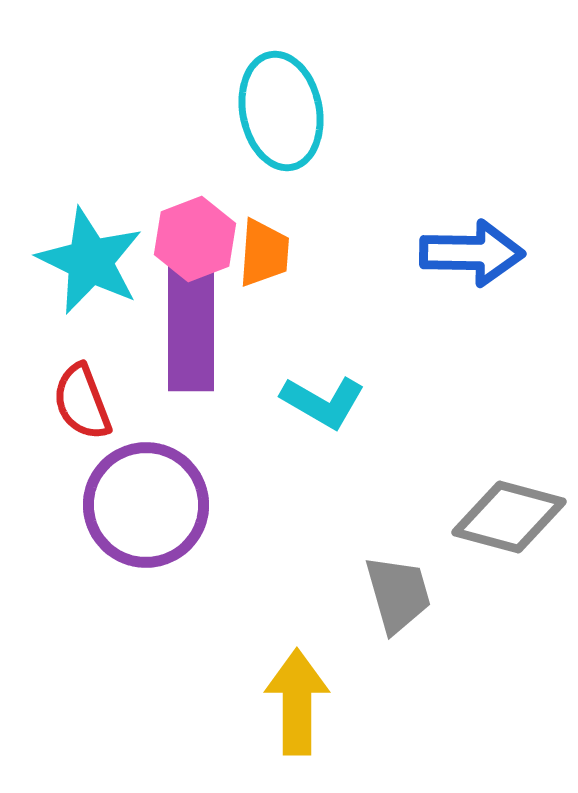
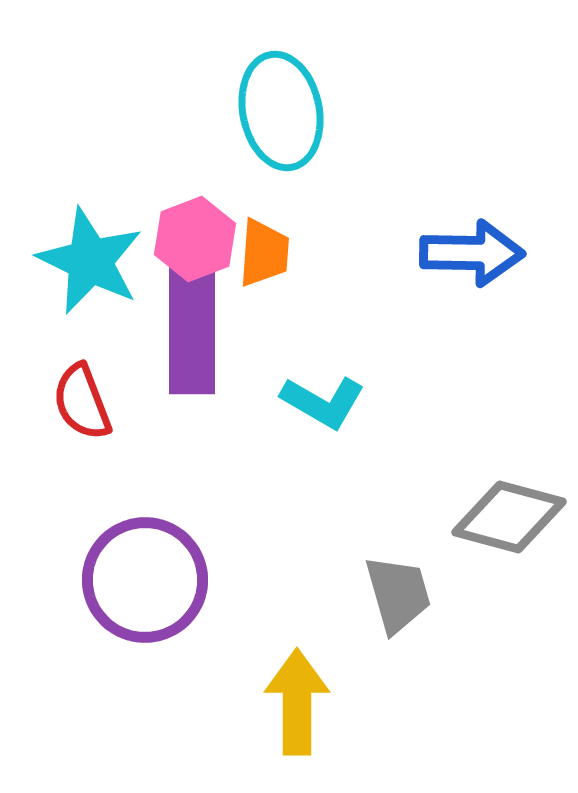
purple rectangle: moved 1 px right, 3 px down
purple circle: moved 1 px left, 75 px down
